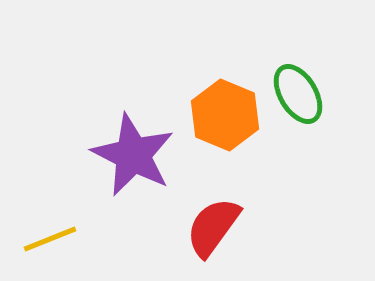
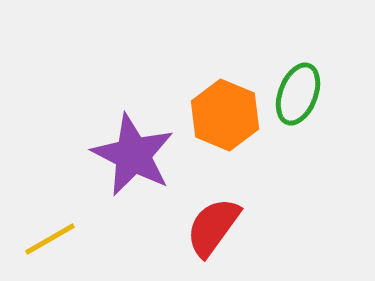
green ellipse: rotated 52 degrees clockwise
yellow line: rotated 8 degrees counterclockwise
